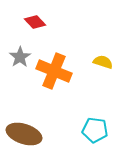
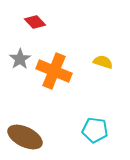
gray star: moved 2 px down
brown ellipse: moved 1 px right, 3 px down; rotated 8 degrees clockwise
